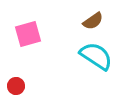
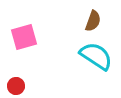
brown semicircle: rotated 35 degrees counterclockwise
pink square: moved 4 px left, 3 px down
